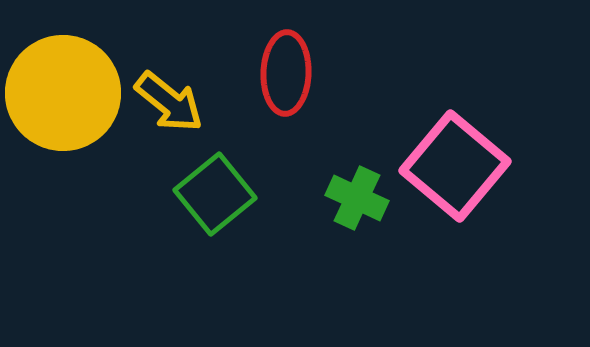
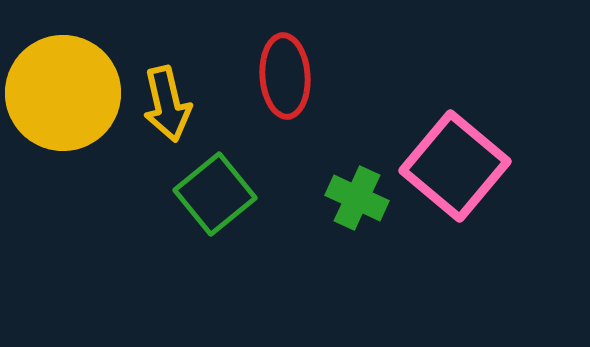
red ellipse: moved 1 px left, 3 px down; rotated 6 degrees counterclockwise
yellow arrow: moved 2 px left, 2 px down; rotated 38 degrees clockwise
